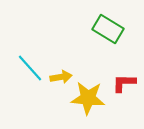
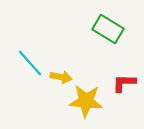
cyan line: moved 5 px up
yellow arrow: rotated 20 degrees clockwise
yellow star: moved 2 px left, 3 px down
